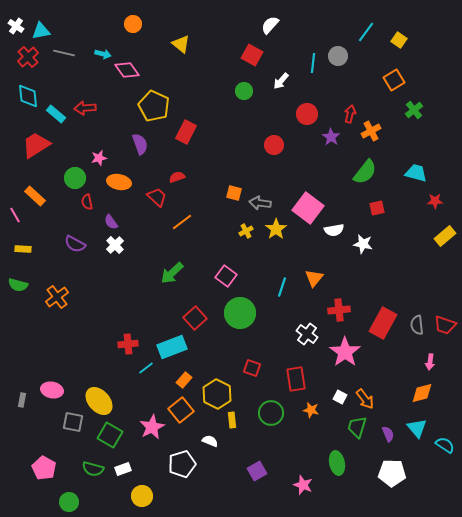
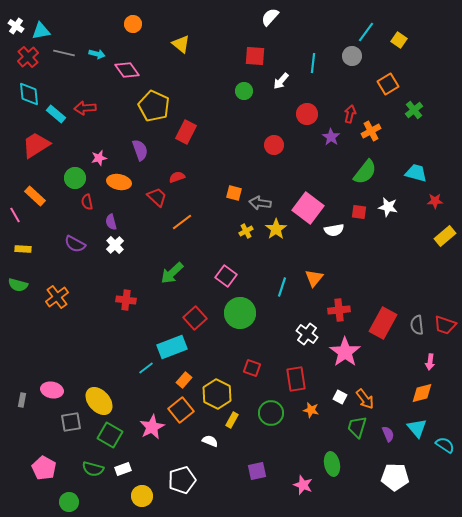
white semicircle at (270, 25): moved 8 px up
cyan arrow at (103, 54): moved 6 px left
red square at (252, 55): moved 3 px right, 1 px down; rotated 25 degrees counterclockwise
gray circle at (338, 56): moved 14 px right
orange square at (394, 80): moved 6 px left, 4 px down
cyan diamond at (28, 96): moved 1 px right, 2 px up
purple semicircle at (140, 144): moved 6 px down
red square at (377, 208): moved 18 px left, 4 px down; rotated 21 degrees clockwise
purple semicircle at (111, 222): rotated 21 degrees clockwise
white star at (363, 244): moved 25 px right, 37 px up
red cross at (128, 344): moved 2 px left, 44 px up; rotated 12 degrees clockwise
yellow rectangle at (232, 420): rotated 35 degrees clockwise
gray square at (73, 422): moved 2 px left; rotated 20 degrees counterclockwise
green ellipse at (337, 463): moved 5 px left, 1 px down
white pentagon at (182, 464): moved 16 px down
purple square at (257, 471): rotated 18 degrees clockwise
white pentagon at (392, 473): moved 3 px right, 4 px down
